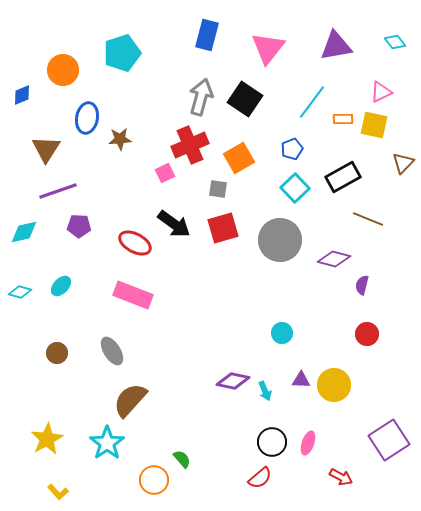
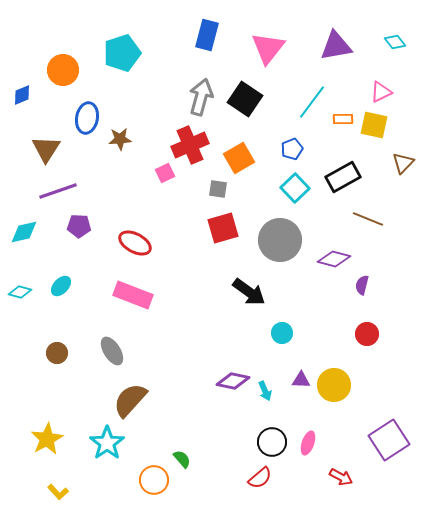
black arrow at (174, 224): moved 75 px right, 68 px down
